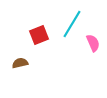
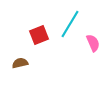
cyan line: moved 2 px left
